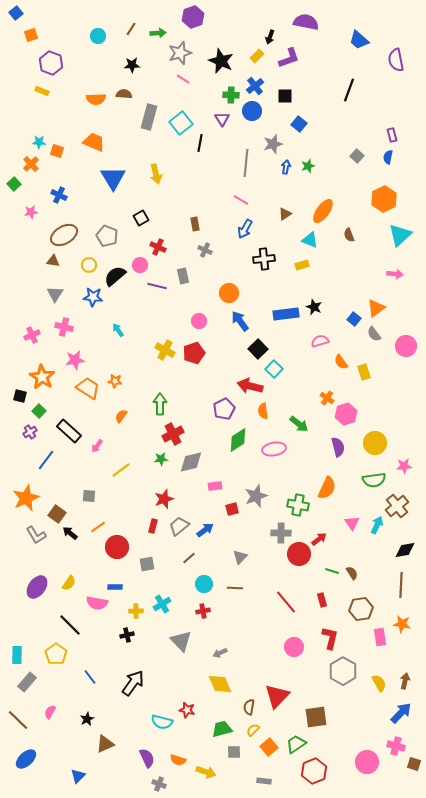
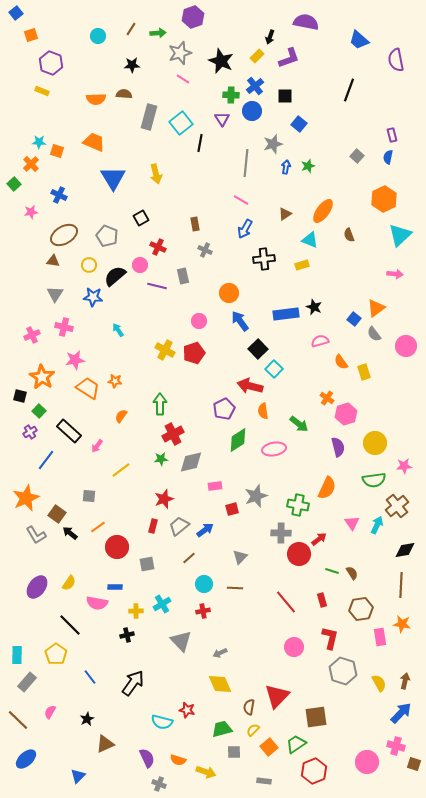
gray hexagon at (343, 671): rotated 12 degrees counterclockwise
